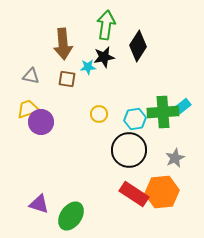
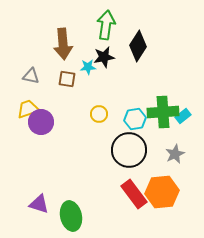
cyan rectangle: moved 10 px down
gray star: moved 4 px up
red rectangle: rotated 20 degrees clockwise
green ellipse: rotated 48 degrees counterclockwise
